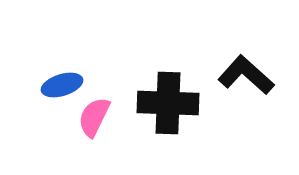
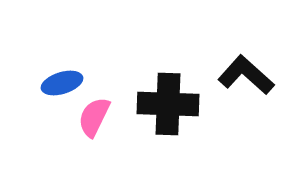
blue ellipse: moved 2 px up
black cross: moved 1 px down
